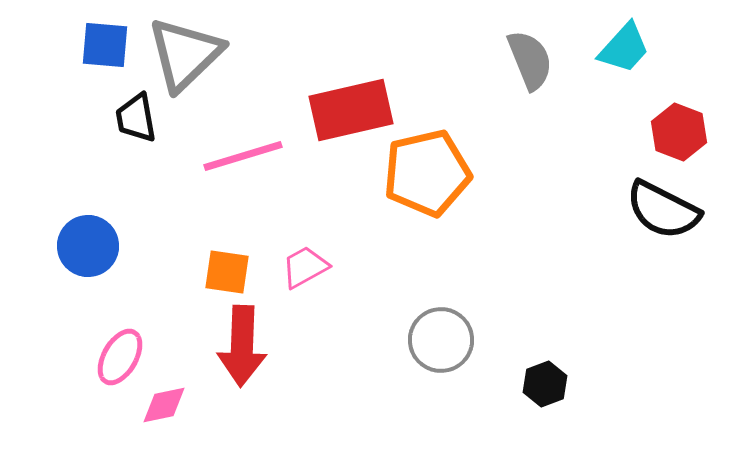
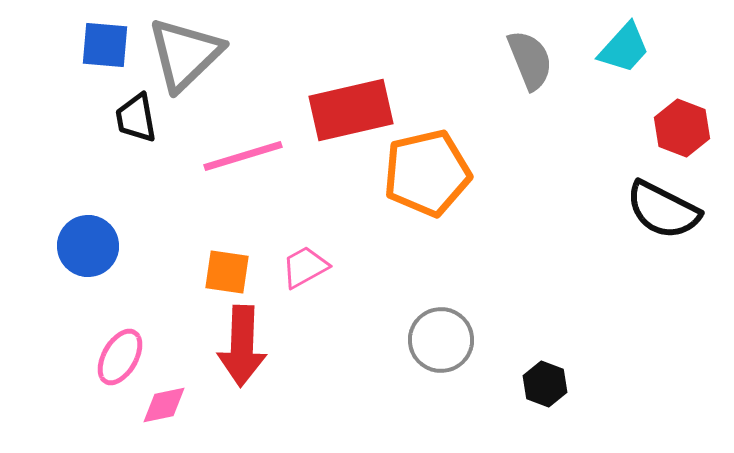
red hexagon: moved 3 px right, 4 px up
black hexagon: rotated 18 degrees counterclockwise
